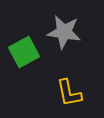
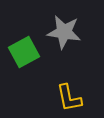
yellow L-shape: moved 5 px down
